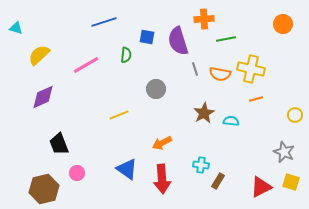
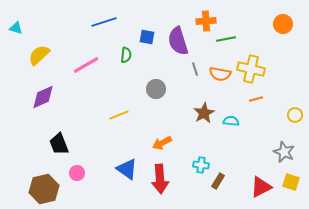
orange cross: moved 2 px right, 2 px down
red arrow: moved 2 px left
